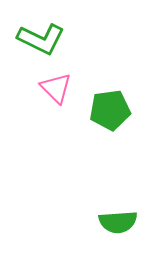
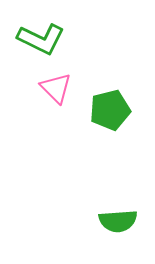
green pentagon: rotated 6 degrees counterclockwise
green semicircle: moved 1 px up
